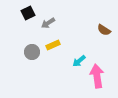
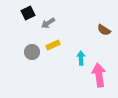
cyan arrow: moved 2 px right, 3 px up; rotated 128 degrees clockwise
pink arrow: moved 2 px right, 1 px up
